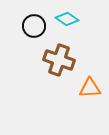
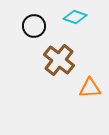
cyan diamond: moved 8 px right, 2 px up; rotated 15 degrees counterclockwise
brown cross: rotated 20 degrees clockwise
